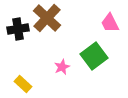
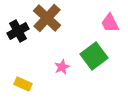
black cross: moved 2 px down; rotated 20 degrees counterclockwise
yellow rectangle: rotated 18 degrees counterclockwise
